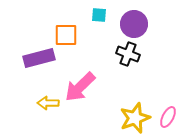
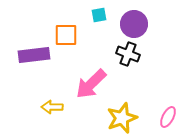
cyan square: rotated 14 degrees counterclockwise
purple rectangle: moved 5 px left, 3 px up; rotated 8 degrees clockwise
pink arrow: moved 11 px right, 3 px up
yellow arrow: moved 4 px right, 4 px down
yellow star: moved 13 px left
